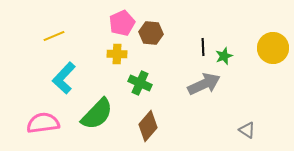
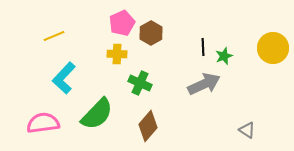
brown hexagon: rotated 25 degrees clockwise
